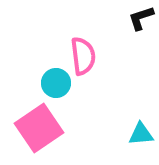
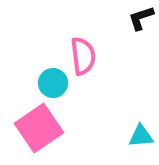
cyan circle: moved 3 px left
cyan triangle: moved 2 px down
